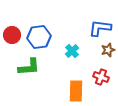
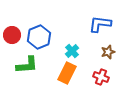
blue L-shape: moved 4 px up
blue hexagon: rotated 15 degrees counterclockwise
brown star: moved 2 px down
green L-shape: moved 2 px left, 2 px up
orange rectangle: moved 9 px left, 18 px up; rotated 25 degrees clockwise
